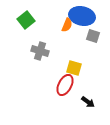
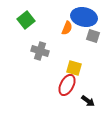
blue ellipse: moved 2 px right, 1 px down
orange semicircle: moved 3 px down
red ellipse: moved 2 px right
black arrow: moved 1 px up
